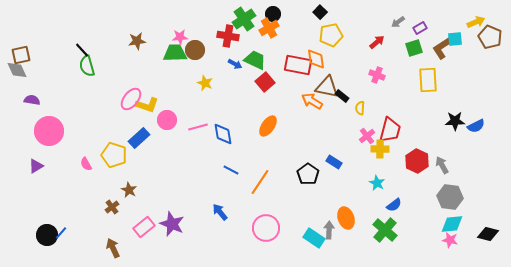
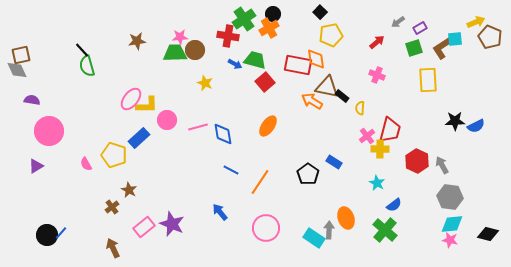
green trapezoid at (255, 60): rotated 10 degrees counterclockwise
yellow L-shape at (147, 105): rotated 20 degrees counterclockwise
